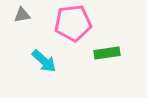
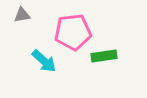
pink pentagon: moved 9 px down
green rectangle: moved 3 px left, 3 px down
